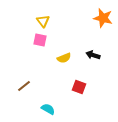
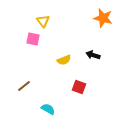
pink square: moved 7 px left, 1 px up
yellow semicircle: moved 2 px down
